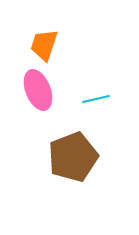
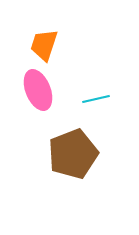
brown pentagon: moved 3 px up
